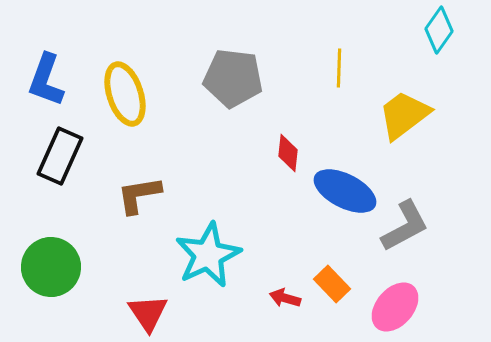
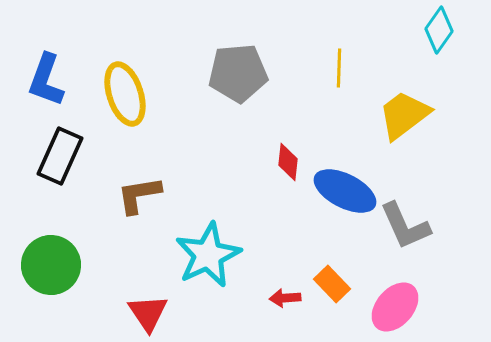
gray pentagon: moved 5 px right, 5 px up; rotated 12 degrees counterclockwise
red diamond: moved 9 px down
gray L-shape: rotated 94 degrees clockwise
green circle: moved 2 px up
red arrow: rotated 20 degrees counterclockwise
